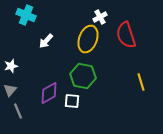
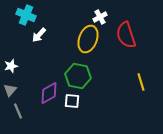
white arrow: moved 7 px left, 6 px up
green hexagon: moved 5 px left
